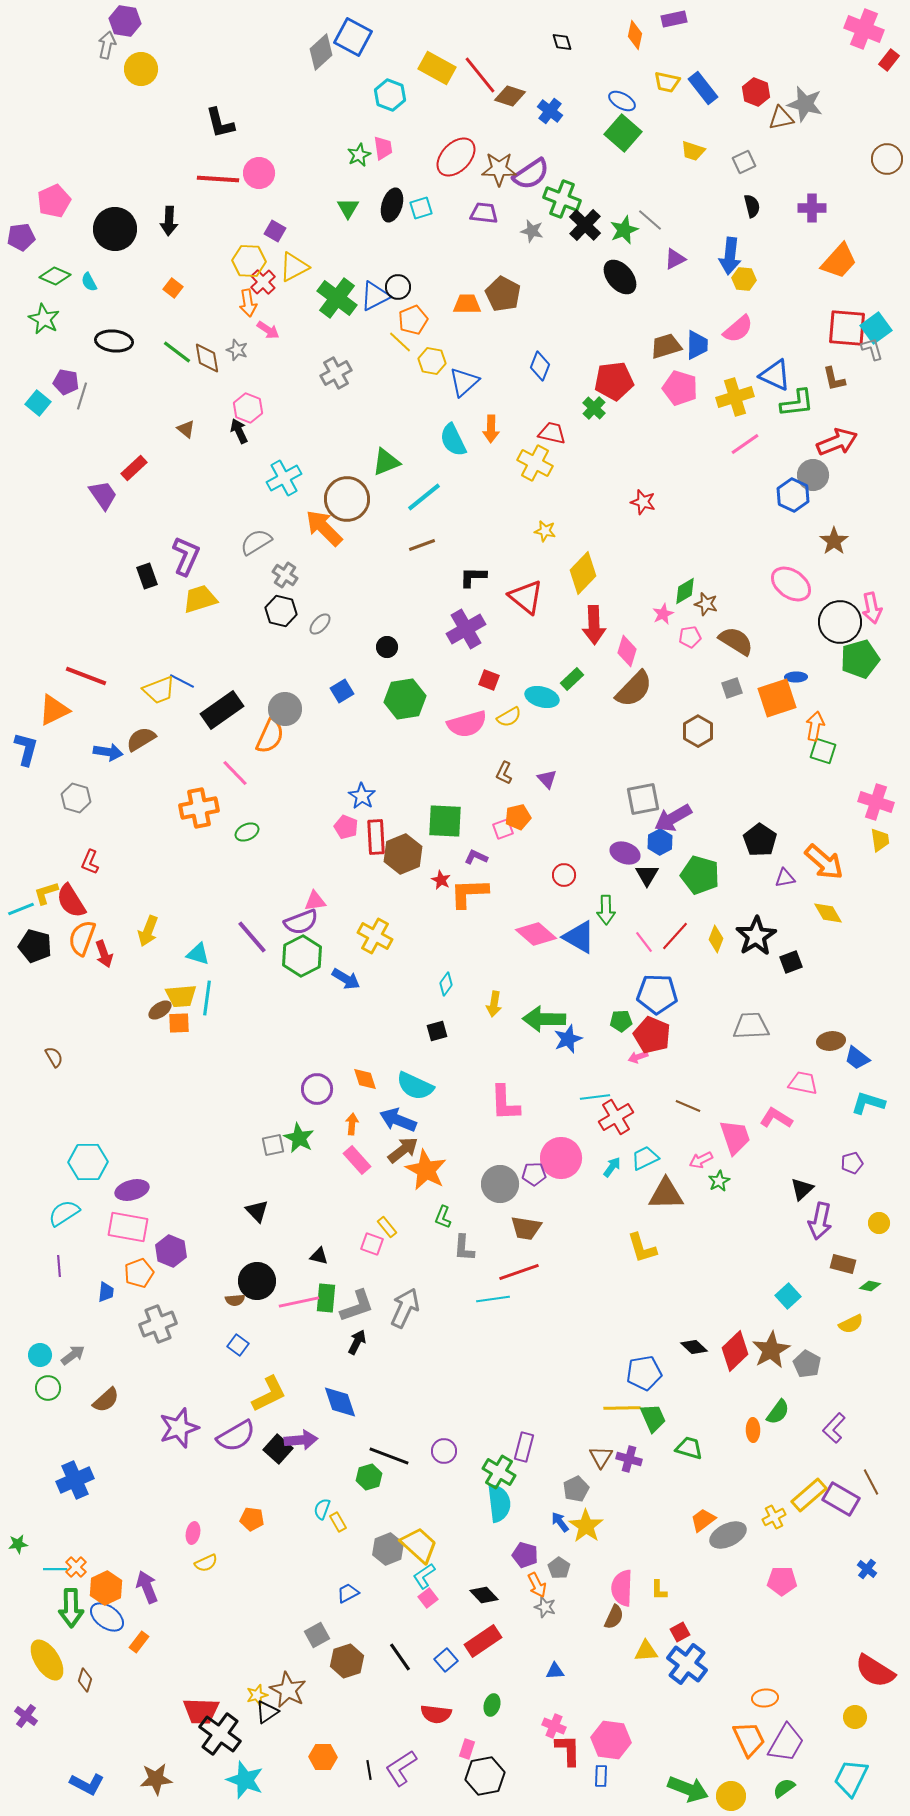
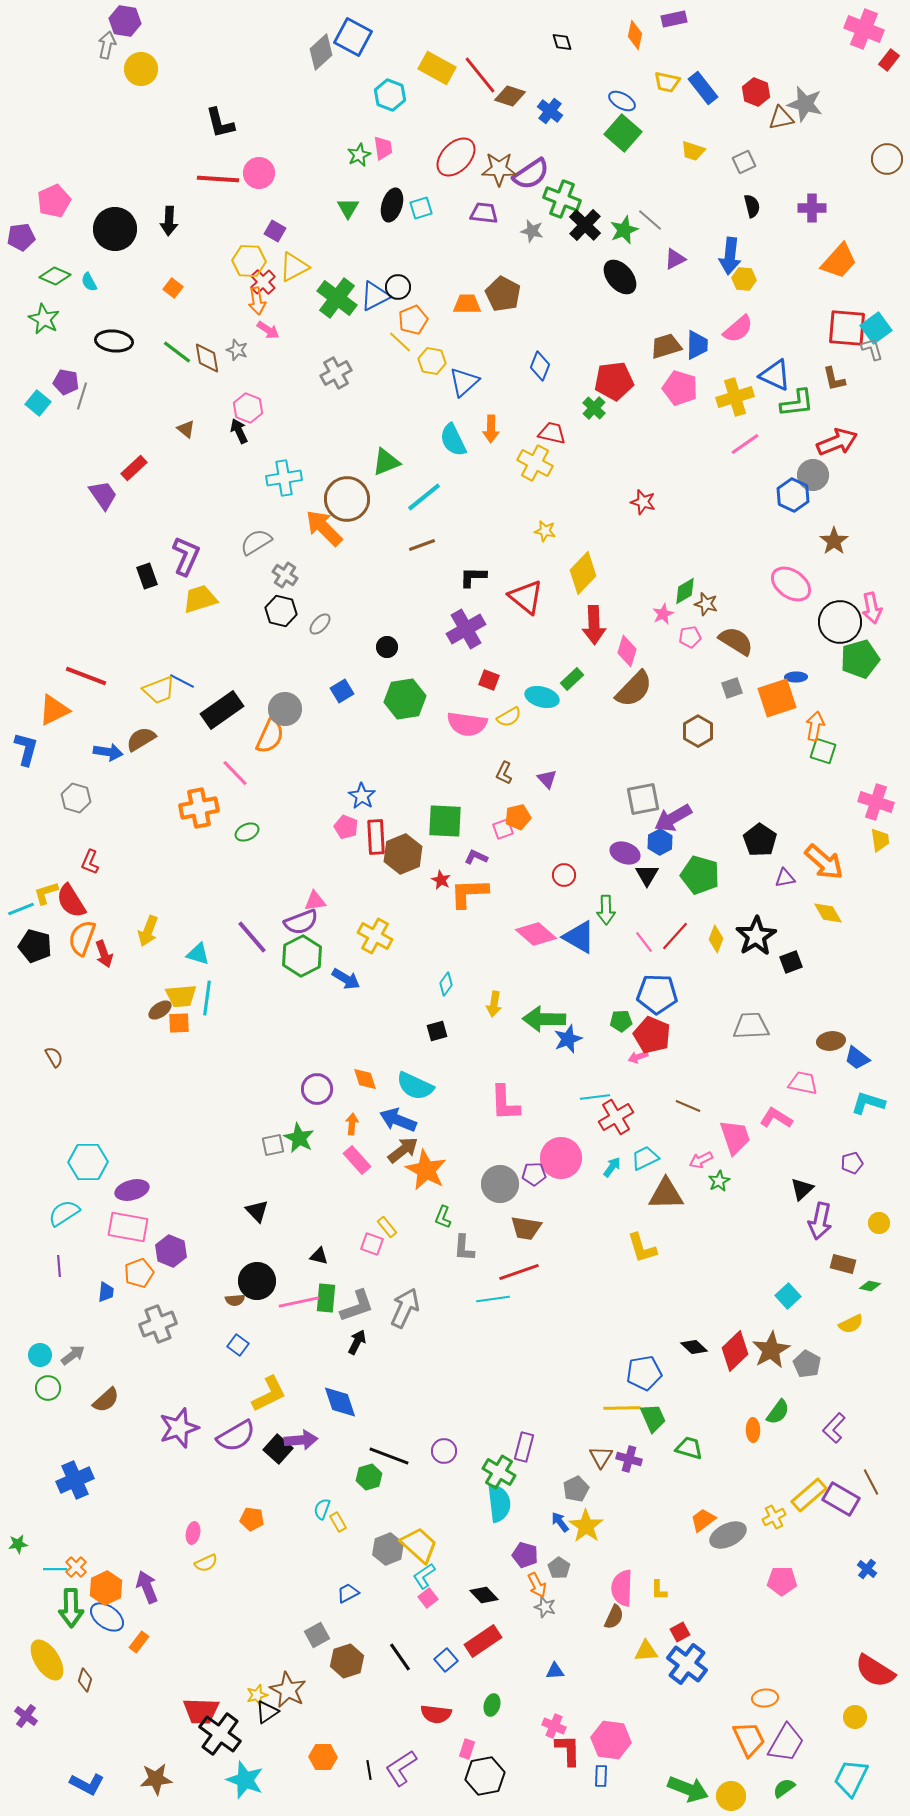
orange arrow at (248, 303): moved 9 px right, 2 px up
cyan cross at (284, 478): rotated 20 degrees clockwise
pink semicircle at (467, 724): rotated 24 degrees clockwise
